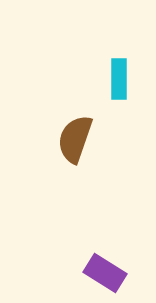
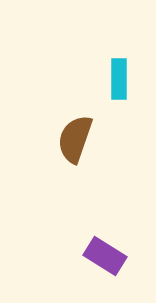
purple rectangle: moved 17 px up
